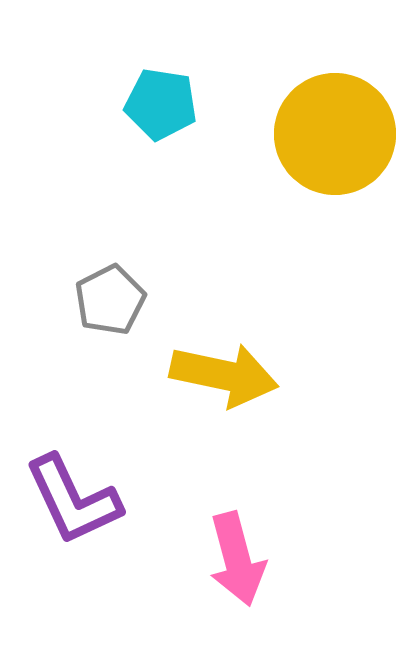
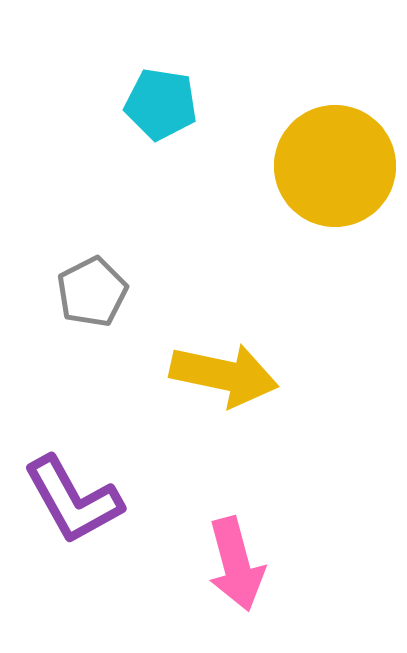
yellow circle: moved 32 px down
gray pentagon: moved 18 px left, 8 px up
purple L-shape: rotated 4 degrees counterclockwise
pink arrow: moved 1 px left, 5 px down
